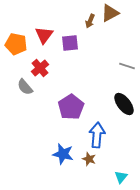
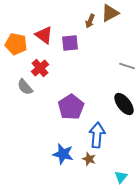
red triangle: rotated 30 degrees counterclockwise
